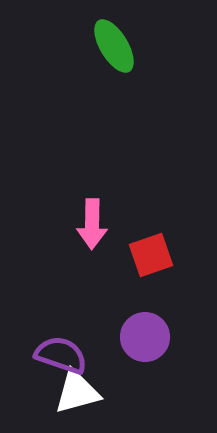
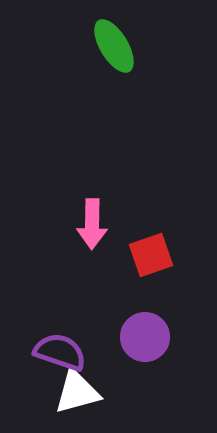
purple semicircle: moved 1 px left, 3 px up
